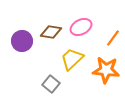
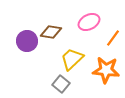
pink ellipse: moved 8 px right, 5 px up
purple circle: moved 5 px right
gray square: moved 10 px right
